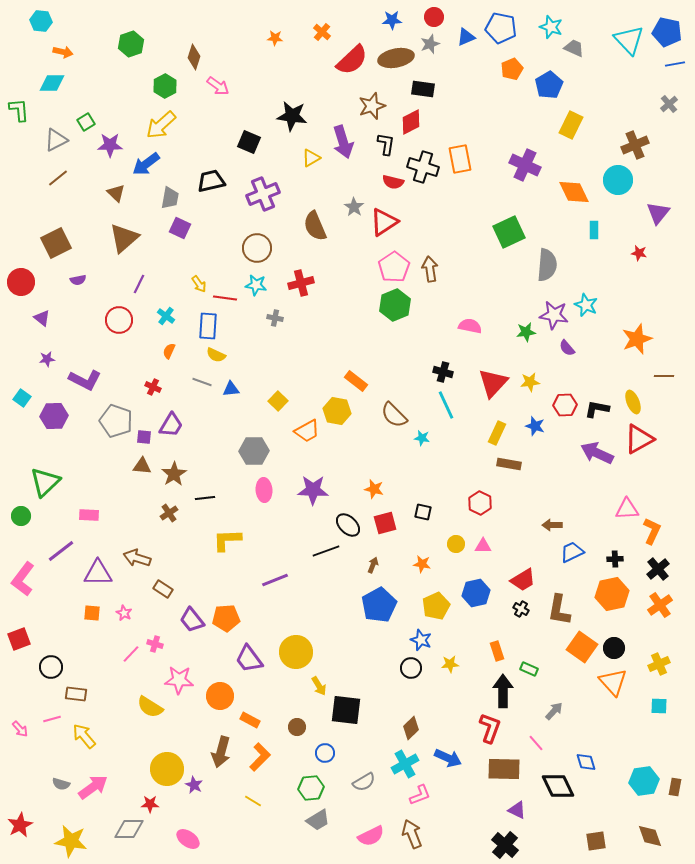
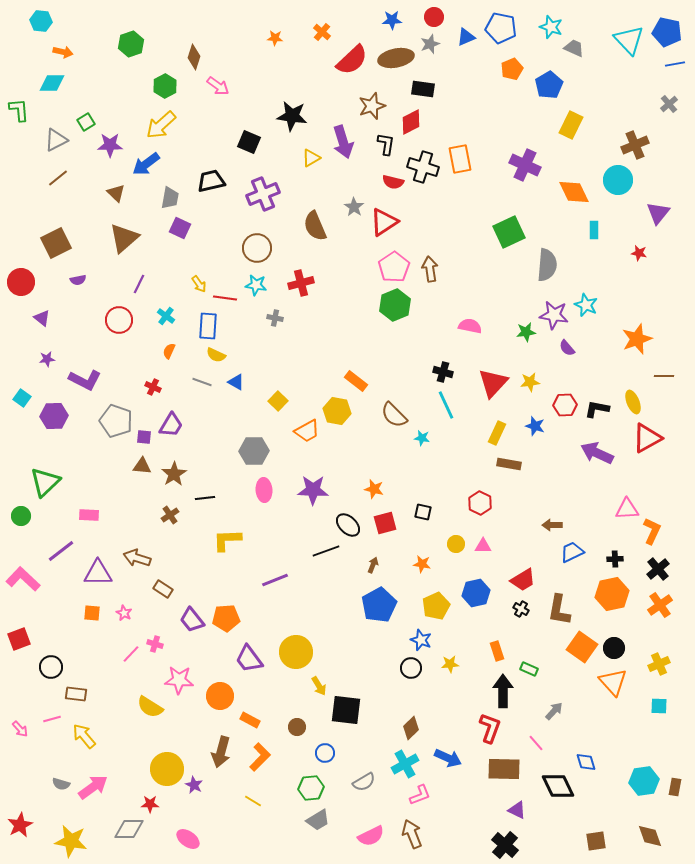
blue triangle at (231, 389): moved 5 px right, 7 px up; rotated 36 degrees clockwise
red triangle at (639, 439): moved 8 px right, 1 px up
brown cross at (169, 513): moved 1 px right, 2 px down
pink L-shape at (23, 579): rotated 96 degrees clockwise
